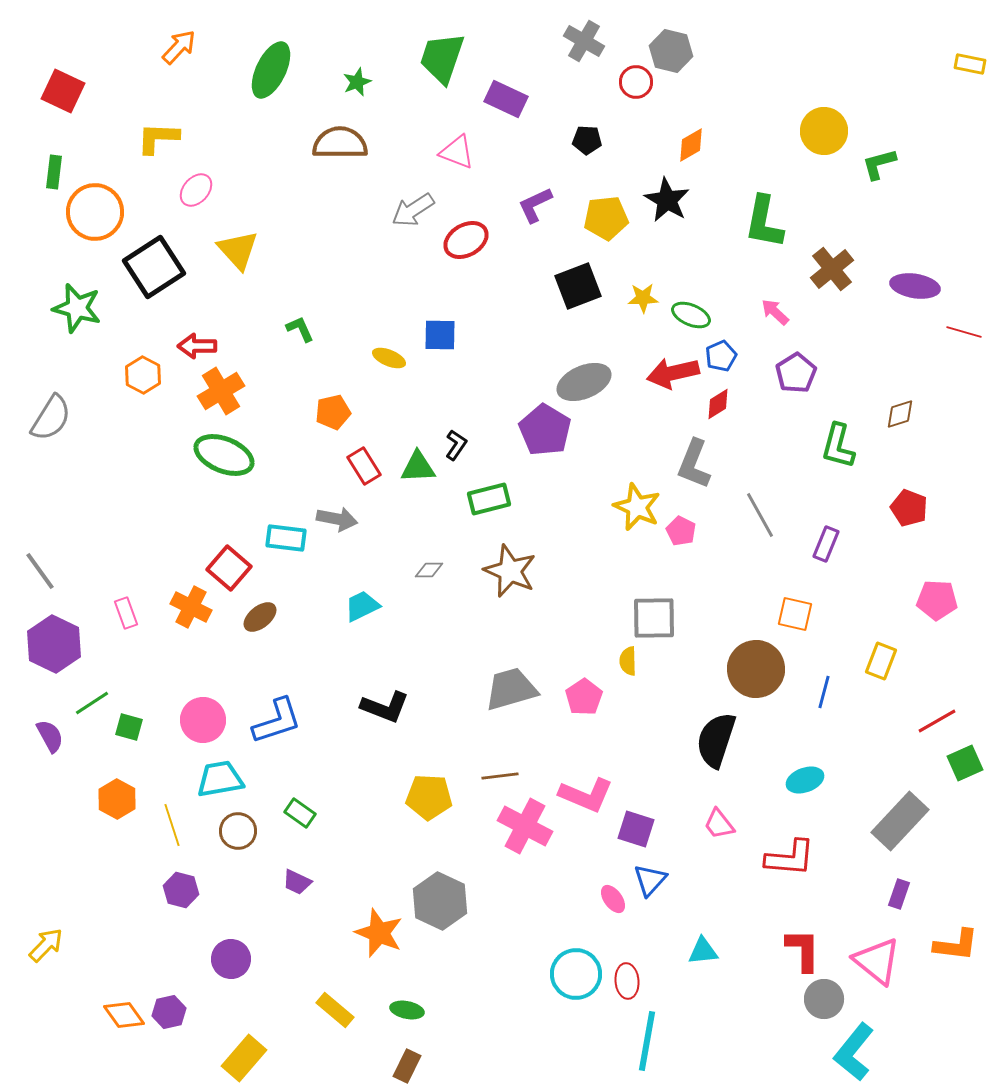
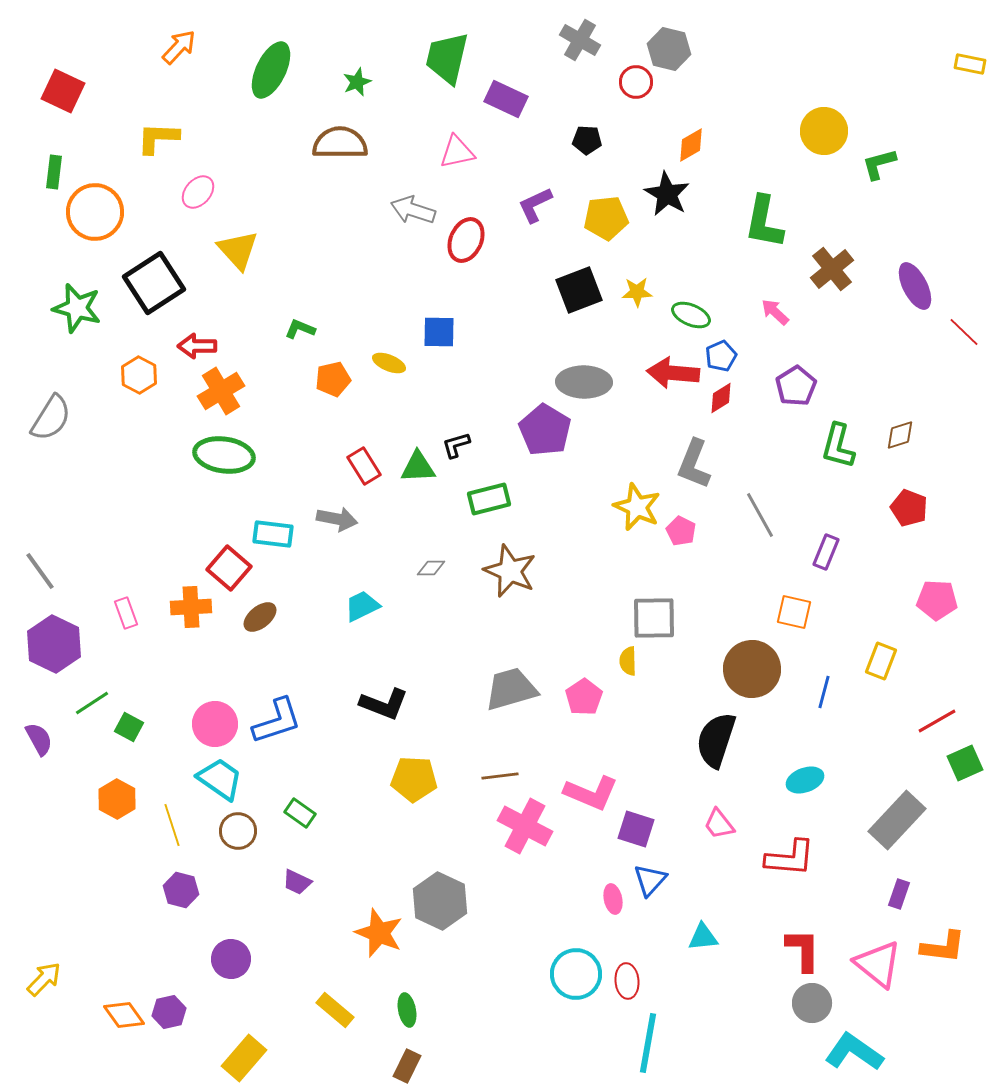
gray cross at (584, 41): moved 4 px left, 1 px up
gray hexagon at (671, 51): moved 2 px left, 2 px up
green trapezoid at (442, 58): moved 5 px right; rotated 6 degrees counterclockwise
pink triangle at (457, 152): rotated 33 degrees counterclockwise
pink ellipse at (196, 190): moved 2 px right, 2 px down
black star at (667, 200): moved 6 px up
gray arrow at (413, 210): rotated 51 degrees clockwise
red ellipse at (466, 240): rotated 36 degrees counterclockwise
black square at (154, 267): moved 16 px down
black square at (578, 286): moved 1 px right, 4 px down
purple ellipse at (915, 286): rotated 54 degrees clockwise
yellow star at (643, 298): moved 6 px left, 6 px up
green L-shape at (300, 329): rotated 44 degrees counterclockwise
red line at (964, 332): rotated 28 degrees clockwise
blue square at (440, 335): moved 1 px left, 3 px up
yellow ellipse at (389, 358): moved 5 px down
red arrow at (673, 373): rotated 18 degrees clockwise
purple pentagon at (796, 373): moved 13 px down
orange hexagon at (143, 375): moved 4 px left
gray ellipse at (584, 382): rotated 24 degrees clockwise
red diamond at (718, 404): moved 3 px right, 6 px up
orange pentagon at (333, 412): moved 33 px up
brown diamond at (900, 414): moved 21 px down
black L-shape at (456, 445): rotated 140 degrees counterclockwise
green ellipse at (224, 455): rotated 14 degrees counterclockwise
cyan rectangle at (286, 538): moved 13 px left, 4 px up
purple rectangle at (826, 544): moved 8 px down
gray diamond at (429, 570): moved 2 px right, 2 px up
orange cross at (191, 607): rotated 30 degrees counterclockwise
orange square at (795, 614): moved 1 px left, 2 px up
brown circle at (756, 669): moved 4 px left
black L-shape at (385, 707): moved 1 px left, 3 px up
pink circle at (203, 720): moved 12 px right, 4 px down
green square at (129, 727): rotated 12 degrees clockwise
purple semicircle at (50, 736): moved 11 px left, 3 px down
cyan trapezoid at (220, 779): rotated 45 degrees clockwise
pink L-shape at (586, 795): moved 5 px right, 2 px up
yellow pentagon at (429, 797): moved 15 px left, 18 px up
gray rectangle at (900, 821): moved 3 px left, 1 px up
pink ellipse at (613, 899): rotated 24 degrees clockwise
yellow arrow at (46, 945): moved 2 px left, 34 px down
orange L-shape at (956, 945): moved 13 px left, 2 px down
cyan triangle at (703, 951): moved 14 px up
pink triangle at (877, 961): moved 1 px right, 3 px down
gray circle at (824, 999): moved 12 px left, 4 px down
green ellipse at (407, 1010): rotated 68 degrees clockwise
cyan line at (647, 1041): moved 1 px right, 2 px down
cyan L-shape at (854, 1052): rotated 86 degrees clockwise
